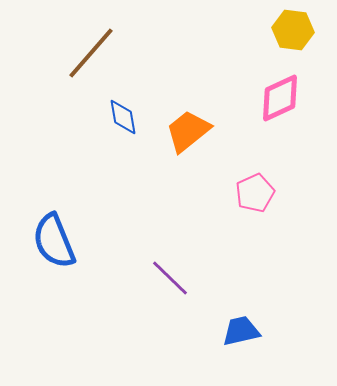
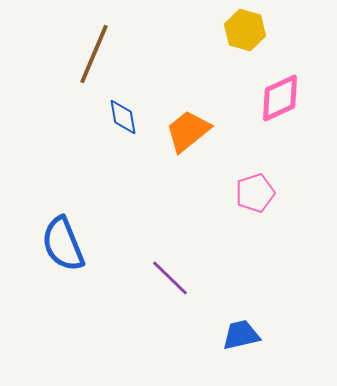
yellow hexagon: moved 48 px left; rotated 9 degrees clockwise
brown line: moved 3 px right, 1 px down; rotated 18 degrees counterclockwise
pink pentagon: rotated 6 degrees clockwise
blue semicircle: moved 9 px right, 3 px down
blue trapezoid: moved 4 px down
